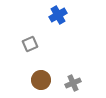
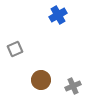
gray square: moved 15 px left, 5 px down
gray cross: moved 3 px down
